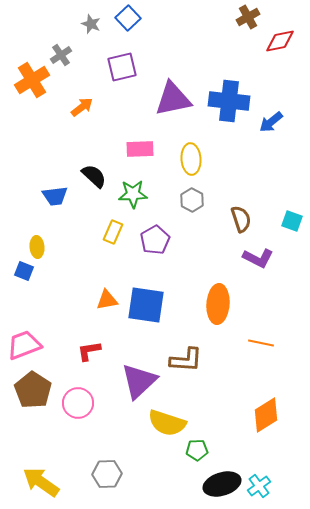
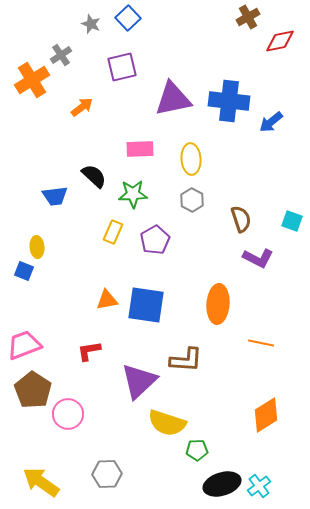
pink circle at (78, 403): moved 10 px left, 11 px down
